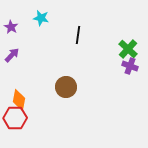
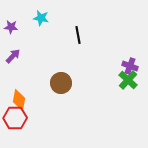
purple star: rotated 24 degrees counterclockwise
black line: rotated 18 degrees counterclockwise
green cross: moved 31 px down
purple arrow: moved 1 px right, 1 px down
brown circle: moved 5 px left, 4 px up
